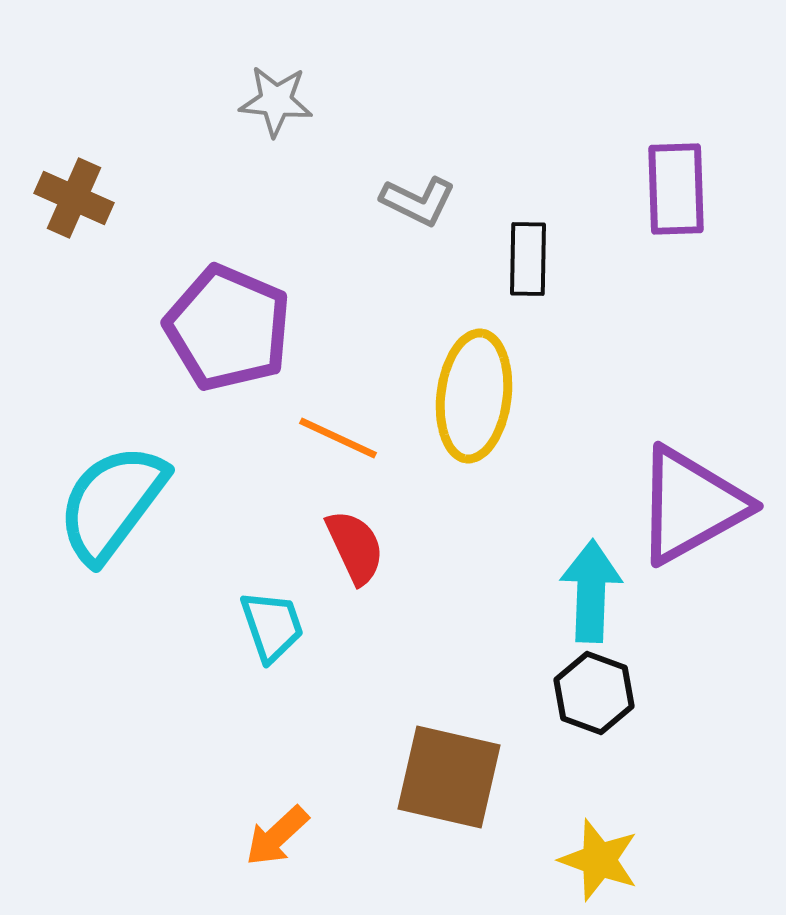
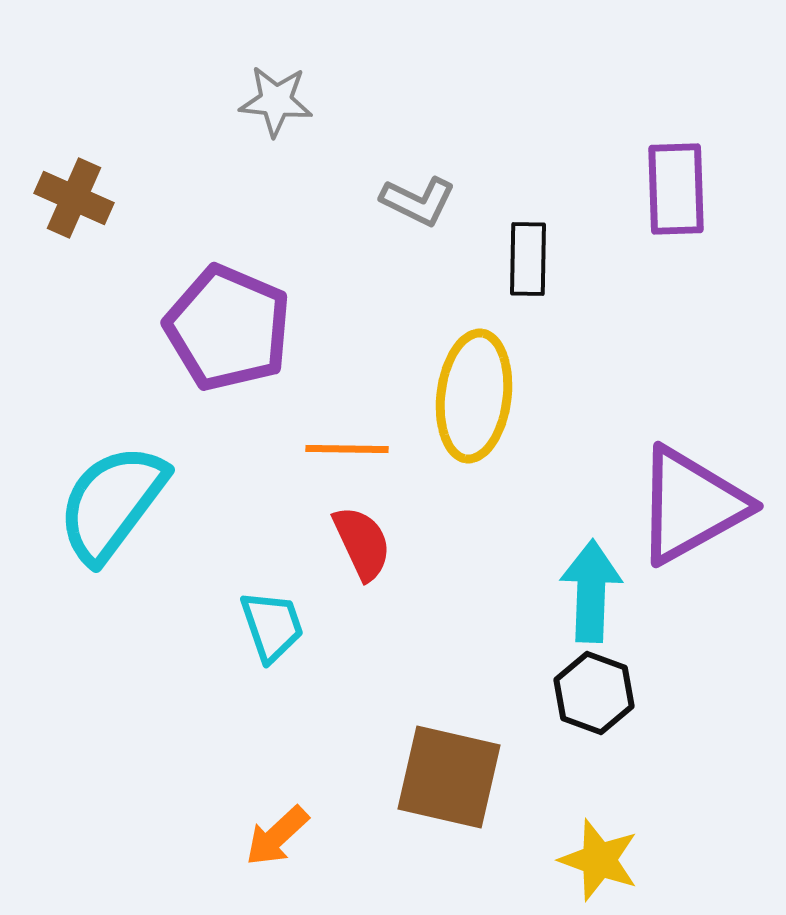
orange line: moved 9 px right, 11 px down; rotated 24 degrees counterclockwise
red semicircle: moved 7 px right, 4 px up
